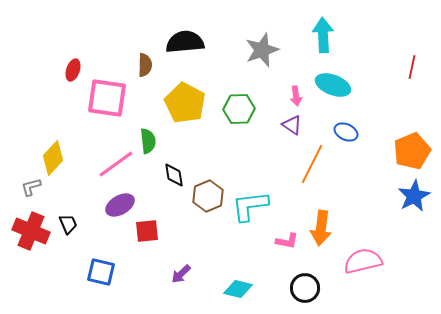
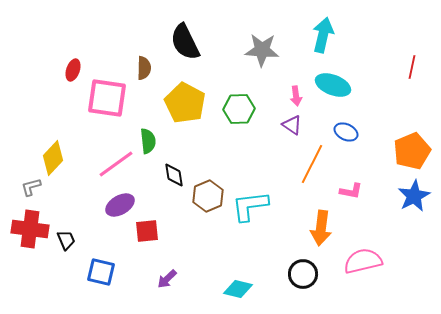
cyan arrow: rotated 16 degrees clockwise
black semicircle: rotated 111 degrees counterclockwise
gray star: rotated 24 degrees clockwise
brown semicircle: moved 1 px left, 3 px down
black trapezoid: moved 2 px left, 16 px down
red cross: moved 1 px left, 2 px up; rotated 15 degrees counterclockwise
pink L-shape: moved 64 px right, 50 px up
purple arrow: moved 14 px left, 5 px down
black circle: moved 2 px left, 14 px up
